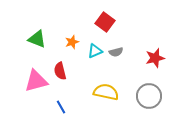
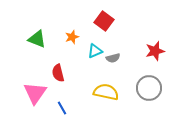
red square: moved 1 px left, 1 px up
orange star: moved 5 px up
gray semicircle: moved 3 px left, 6 px down
red star: moved 7 px up
red semicircle: moved 2 px left, 2 px down
pink triangle: moved 1 px left, 12 px down; rotated 40 degrees counterclockwise
gray circle: moved 8 px up
blue line: moved 1 px right, 1 px down
